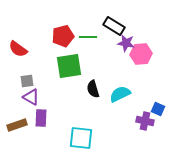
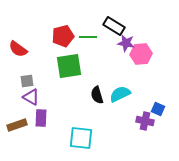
black semicircle: moved 4 px right, 6 px down
